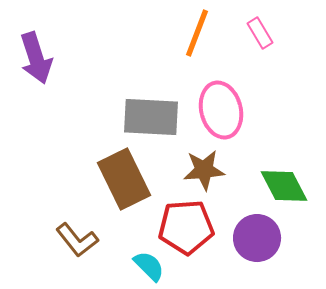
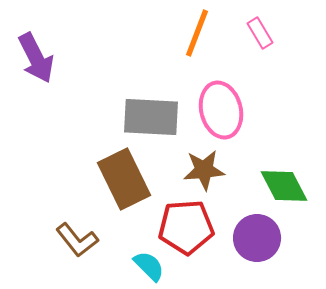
purple arrow: rotated 9 degrees counterclockwise
